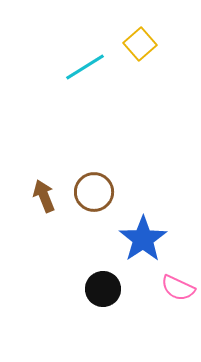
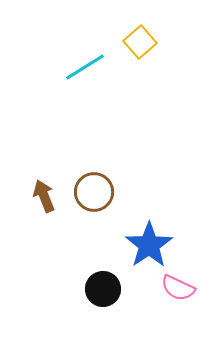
yellow square: moved 2 px up
blue star: moved 6 px right, 6 px down
